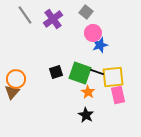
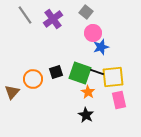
blue star: moved 1 px right, 2 px down
orange circle: moved 17 px right
pink rectangle: moved 1 px right, 5 px down
